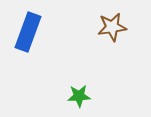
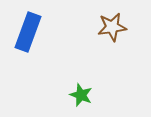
green star: moved 2 px right, 1 px up; rotated 25 degrees clockwise
